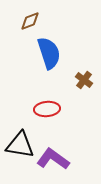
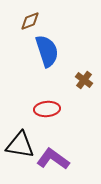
blue semicircle: moved 2 px left, 2 px up
